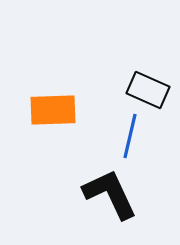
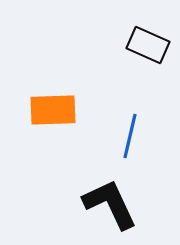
black rectangle: moved 45 px up
black L-shape: moved 10 px down
